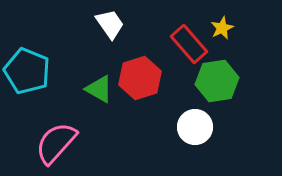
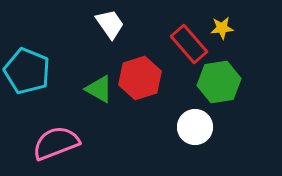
yellow star: rotated 20 degrees clockwise
green hexagon: moved 2 px right, 1 px down
pink semicircle: rotated 27 degrees clockwise
